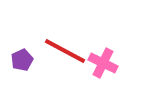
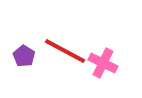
purple pentagon: moved 2 px right, 4 px up; rotated 15 degrees counterclockwise
